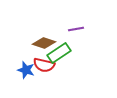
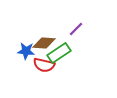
purple line: rotated 35 degrees counterclockwise
brown diamond: rotated 15 degrees counterclockwise
blue star: moved 19 px up; rotated 12 degrees counterclockwise
